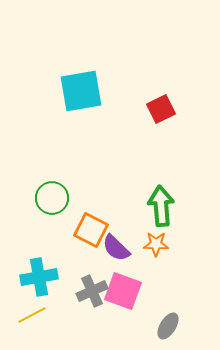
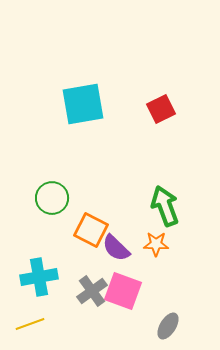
cyan square: moved 2 px right, 13 px down
green arrow: moved 4 px right; rotated 15 degrees counterclockwise
gray cross: rotated 12 degrees counterclockwise
yellow line: moved 2 px left, 9 px down; rotated 8 degrees clockwise
